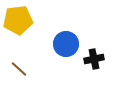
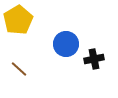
yellow pentagon: rotated 24 degrees counterclockwise
